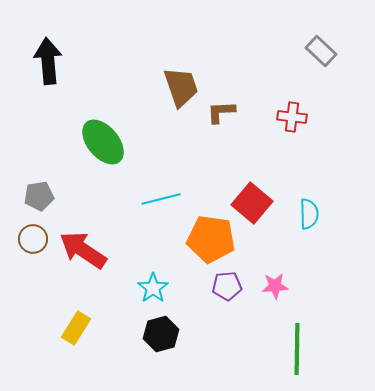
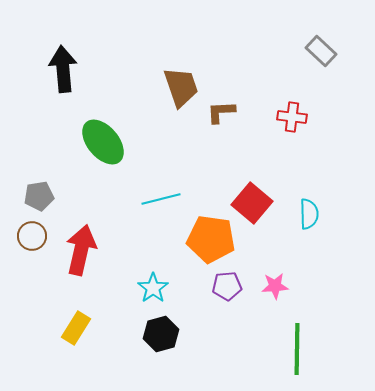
black arrow: moved 15 px right, 8 px down
brown circle: moved 1 px left, 3 px up
red arrow: moved 2 px left; rotated 69 degrees clockwise
